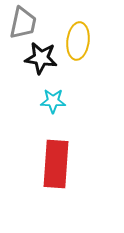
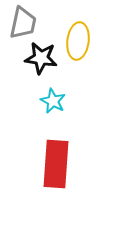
cyan star: rotated 25 degrees clockwise
